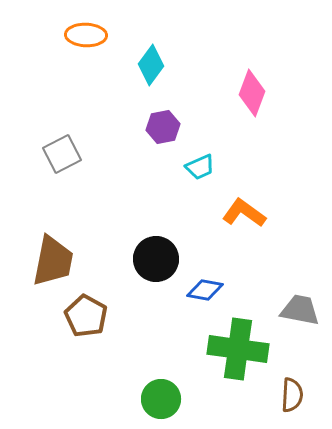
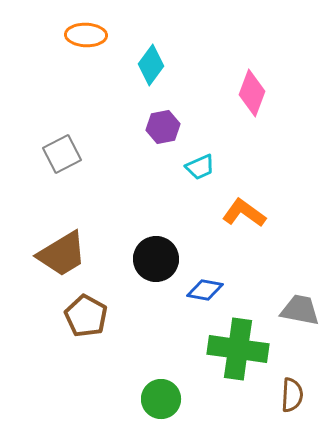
brown trapezoid: moved 9 px right, 7 px up; rotated 48 degrees clockwise
